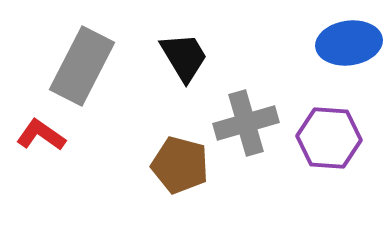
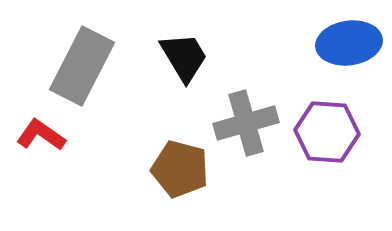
purple hexagon: moved 2 px left, 6 px up
brown pentagon: moved 4 px down
